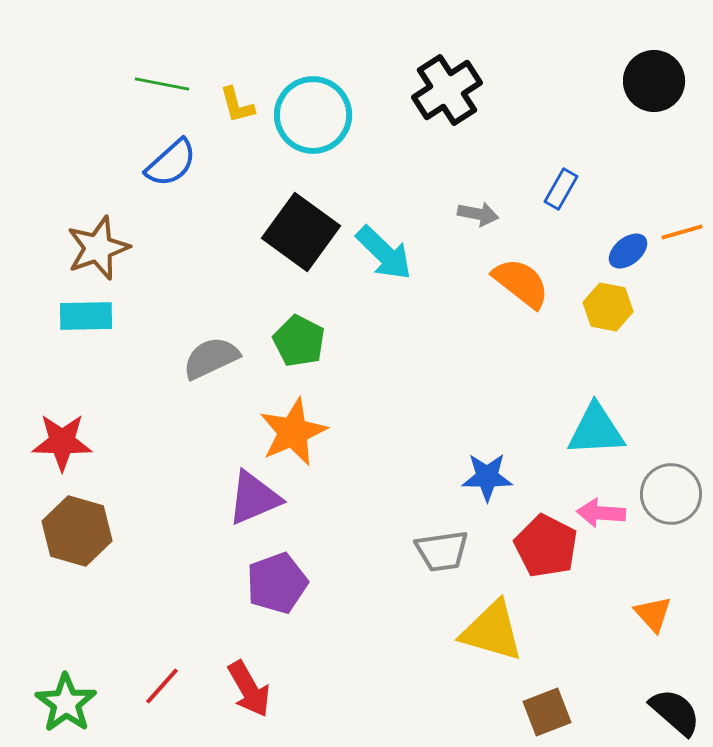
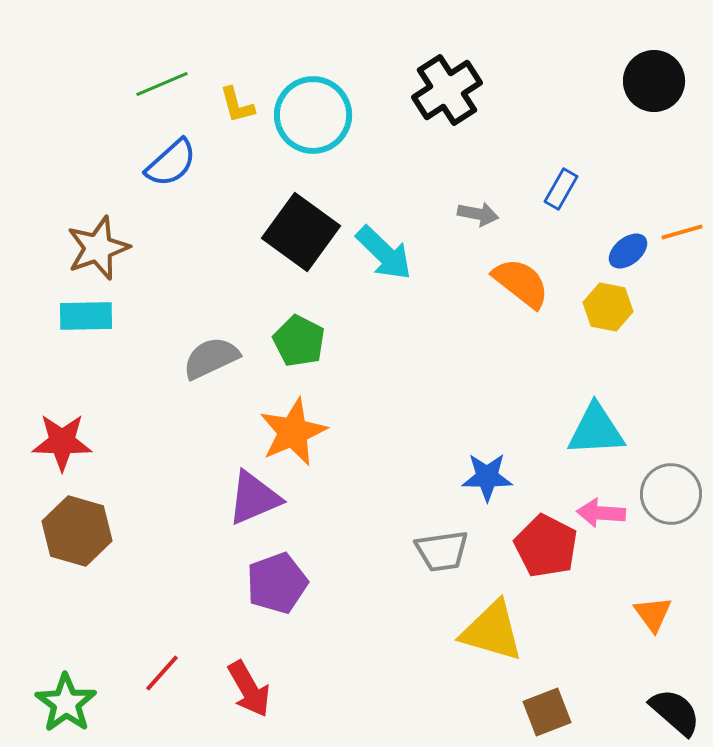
green line: rotated 34 degrees counterclockwise
orange triangle: rotated 6 degrees clockwise
red line: moved 13 px up
